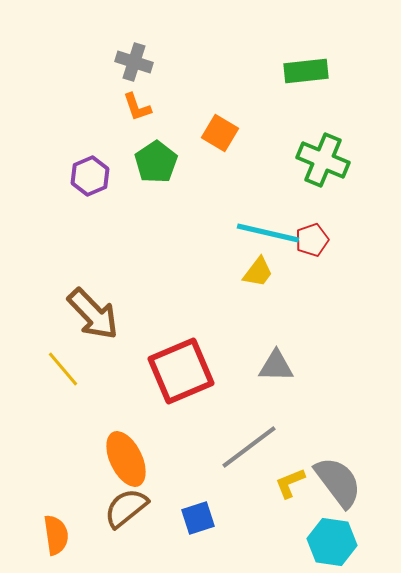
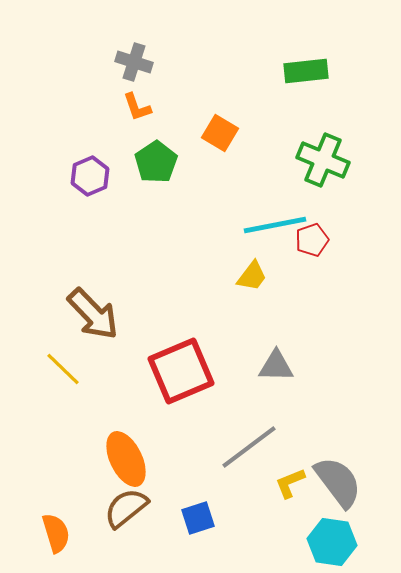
cyan line: moved 7 px right, 8 px up; rotated 24 degrees counterclockwise
yellow trapezoid: moved 6 px left, 4 px down
yellow line: rotated 6 degrees counterclockwise
orange semicircle: moved 2 px up; rotated 9 degrees counterclockwise
